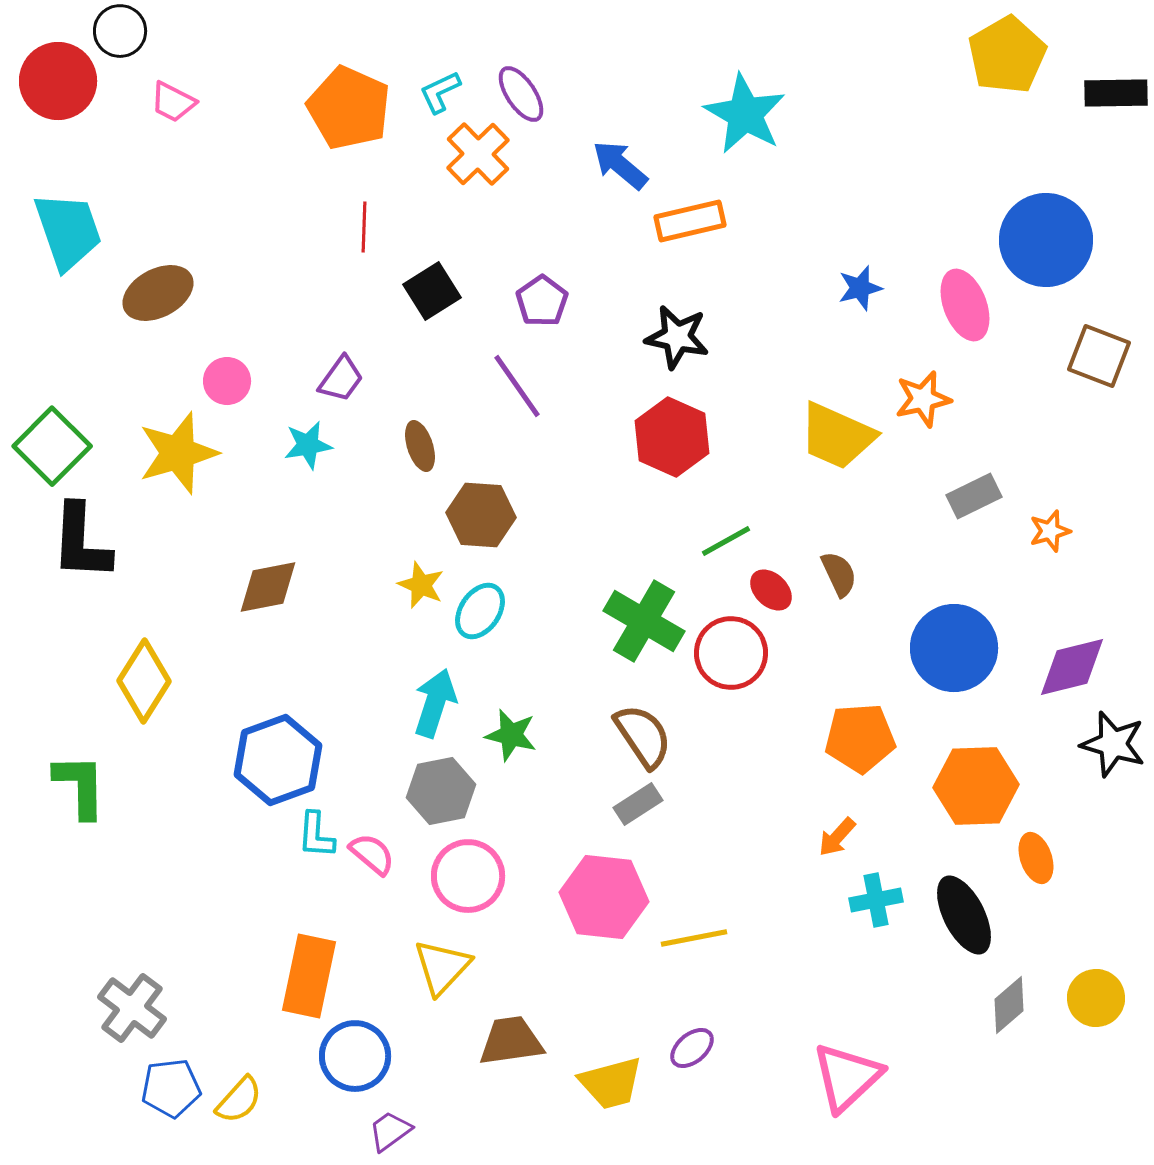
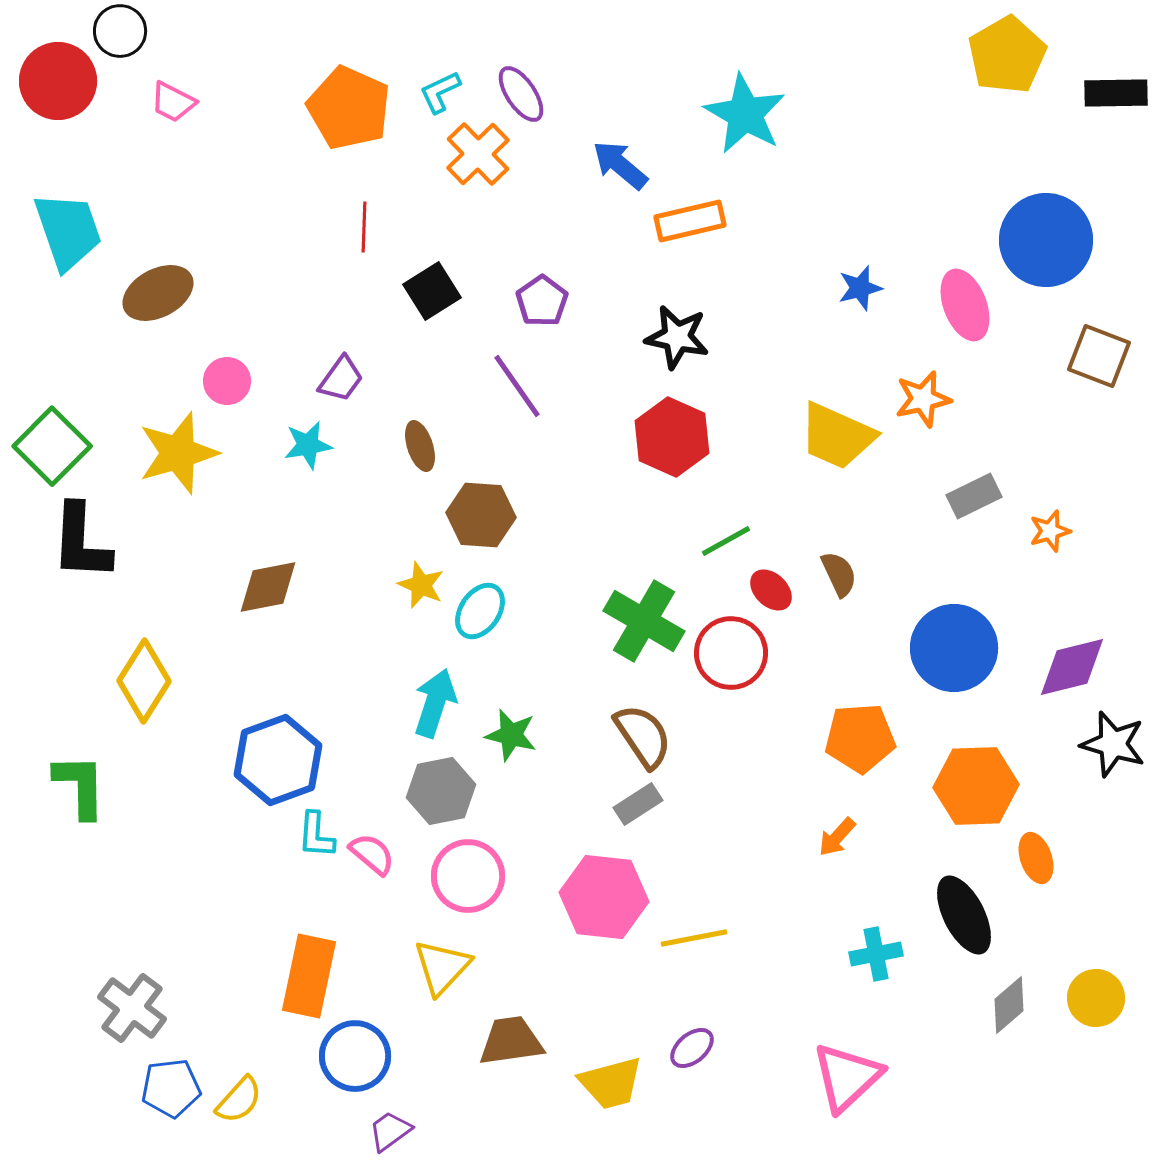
cyan cross at (876, 900): moved 54 px down
